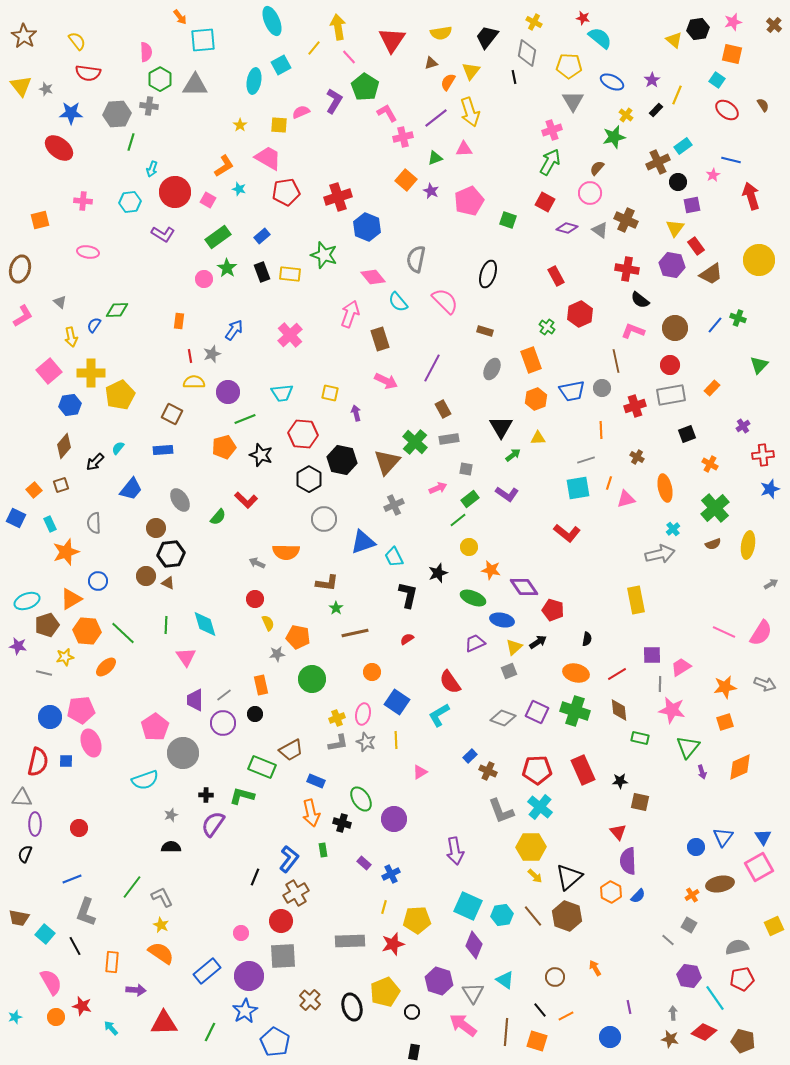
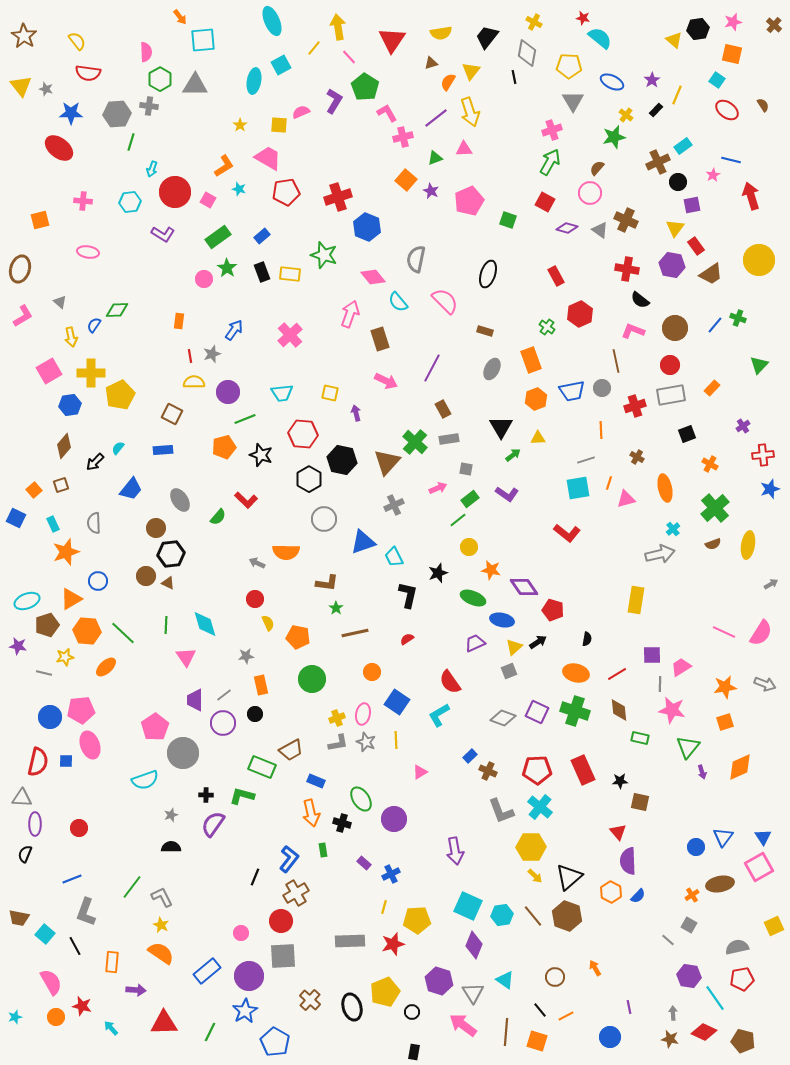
pink square at (49, 371): rotated 10 degrees clockwise
cyan rectangle at (50, 524): moved 3 px right
yellow rectangle at (636, 600): rotated 20 degrees clockwise
gray star at (277, 654): moved 31 px left, 2 px down
pink ellipse at (91, 743): moved 1 px left, 2 px down
